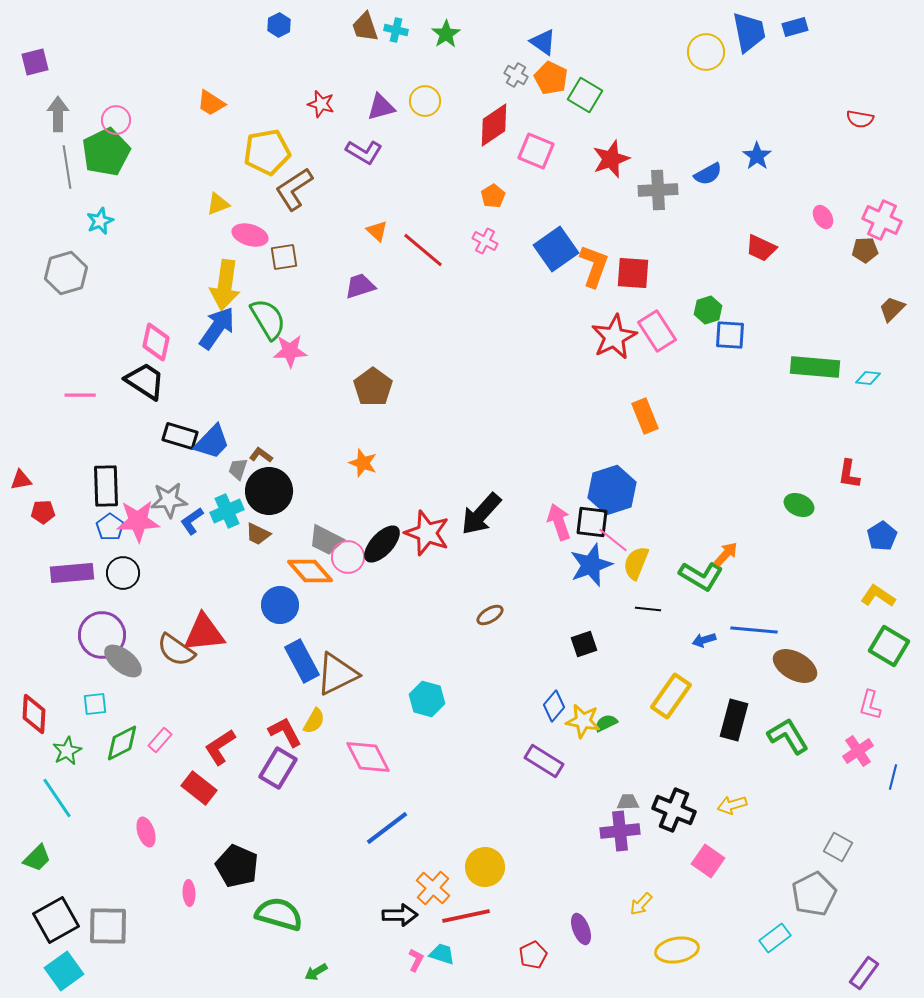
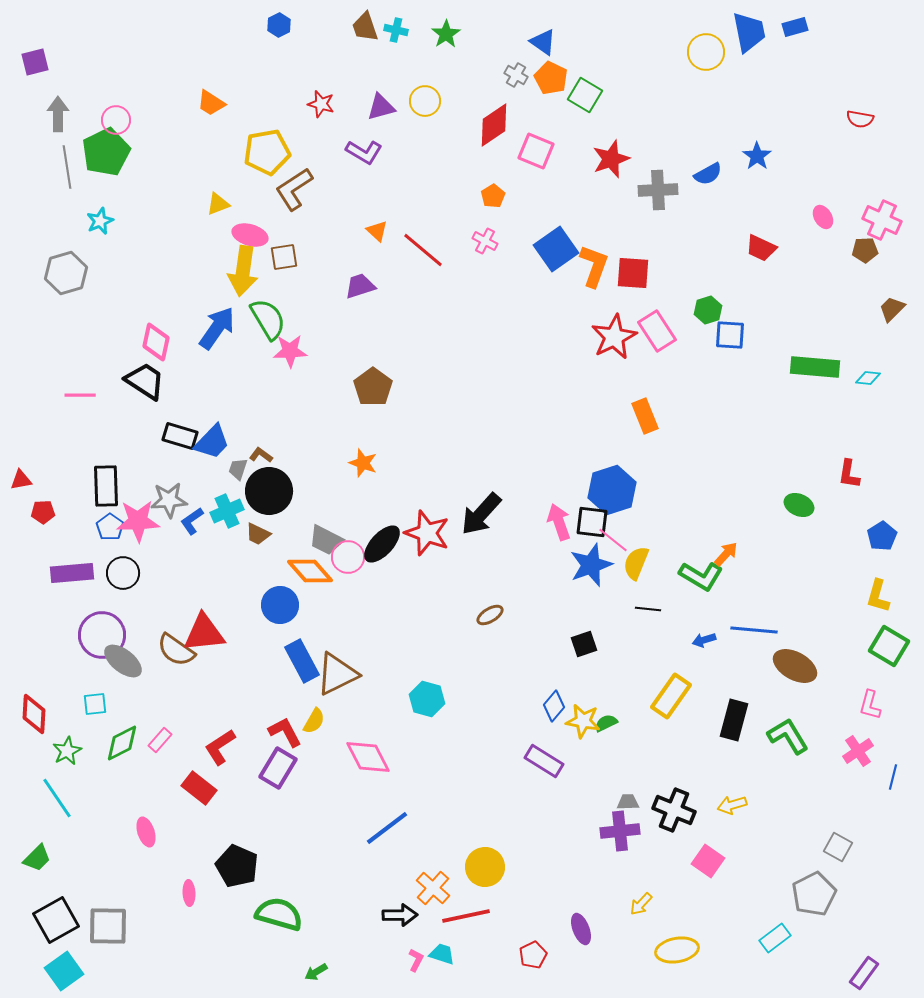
yellow arrow at (225, 285): moved 18 px right, 14 px up
yellow L-shape at (878, 596): rotated 108 degrees counterclockwise
